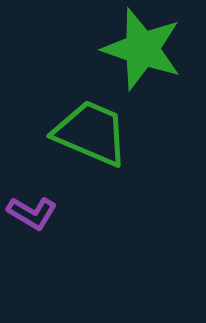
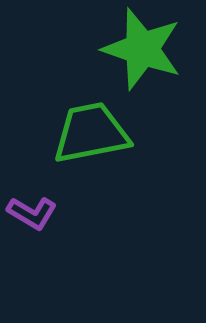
green trapezoid: rotated 34 degrees counterclockwise
